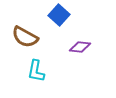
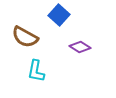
purple diamond: rotated 25 degrees clockwise
